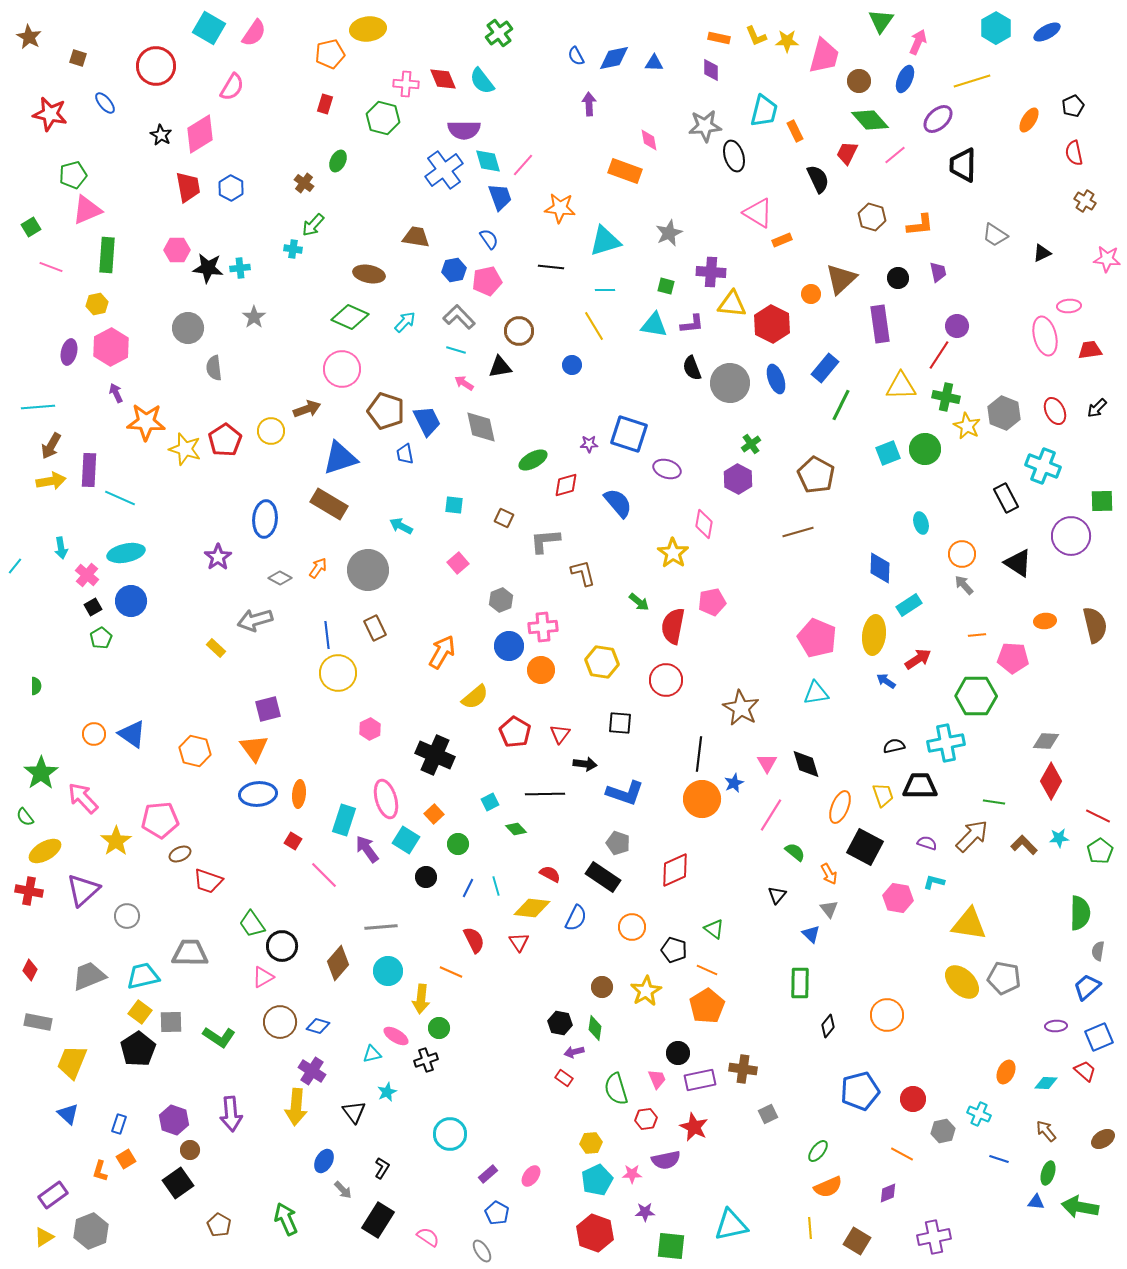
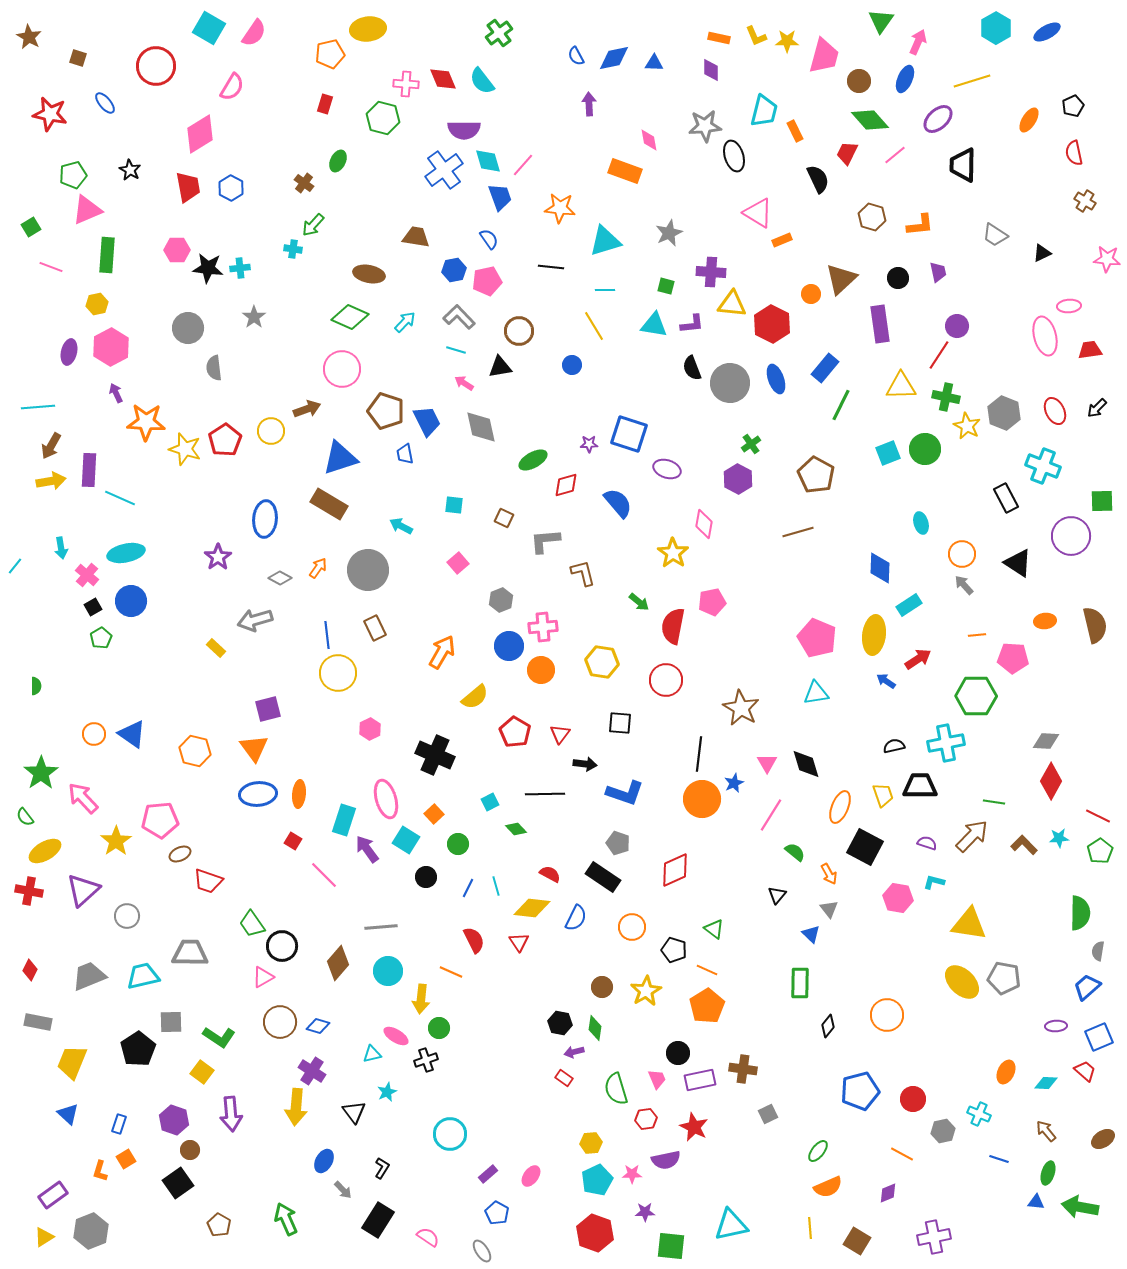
black star at (161, 135): moved 31 px left, 35 px down
yellow square at (140, 1012): moved 62 px right, 60 px down
